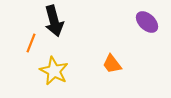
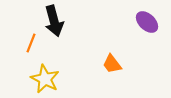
yellow star: moved 9 px left, 8 px down
